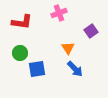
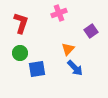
red L-shape: moved 1 px left, 1 px down; rotated 80 degrees counterclockwise
orange triangle: moved 1 px down; rotated 16 degrees clockwise
blue arrow: moved 1 px up
